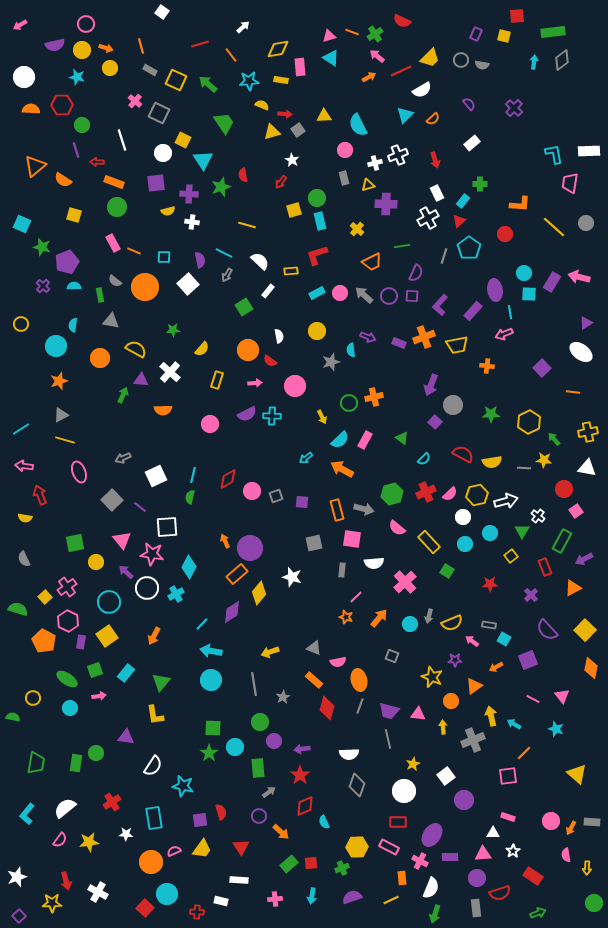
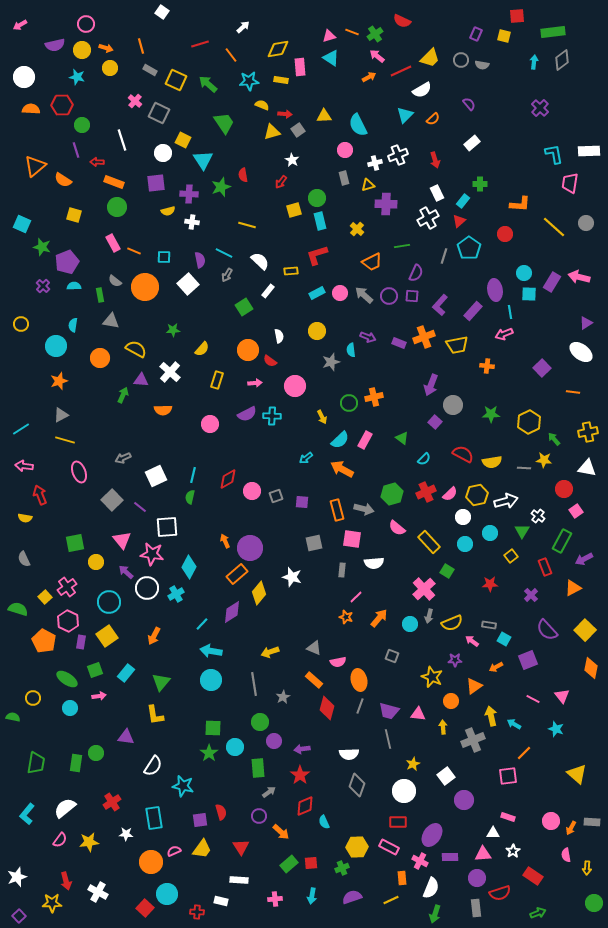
purple cross at (514, 108): moved 26 px right
pink cross at (405, 582): moved 19 px right, 7 px down
